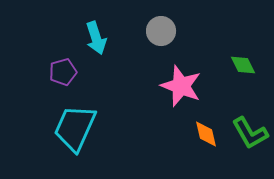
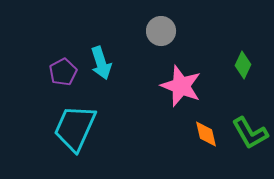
cyan arrow: moved 5 px right, 25 px down
green diamond: rotated 52 degrees clockwise
purple pentagon: rotated 12 degrees counterclockwise
